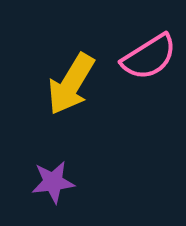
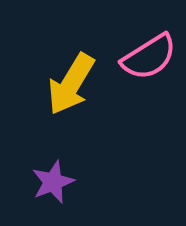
purple star: rotated 15 degrees counterclockwise
